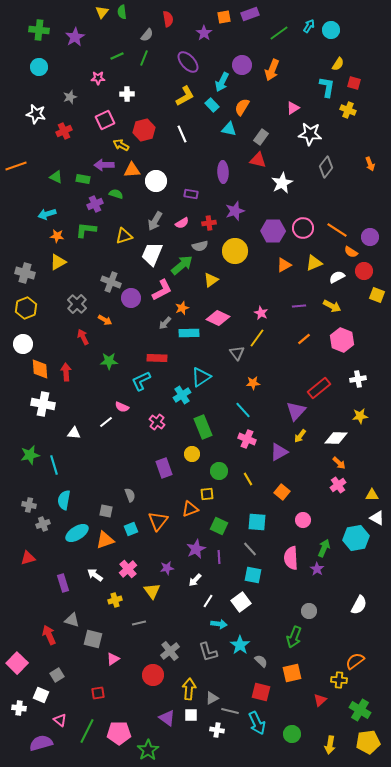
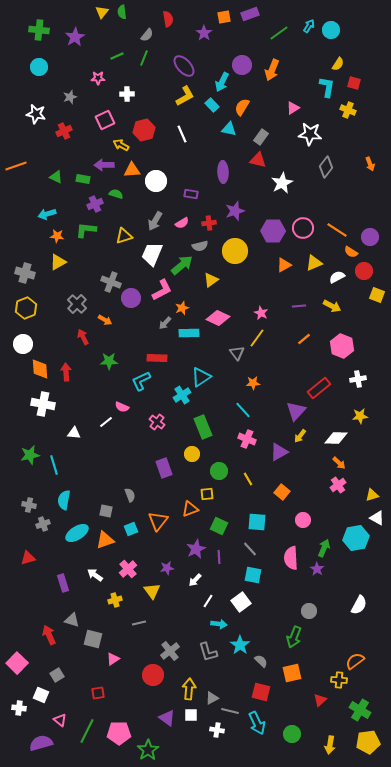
purple ellipse at (188, 62): moved 4 px left, 4 px down
pink hexagon at (342, 340): moved 6 px down
yellow triangle at (372, 495): rotated 16 degrees counterclockwise
